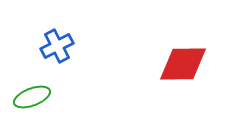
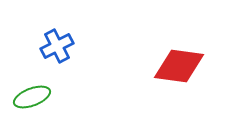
red diamond: moved 4 px left, 2 px down; rotated 9 degrees clockwise
